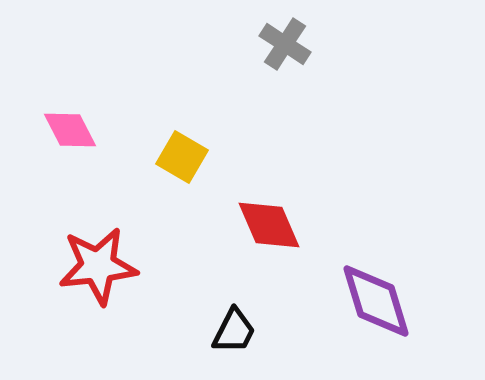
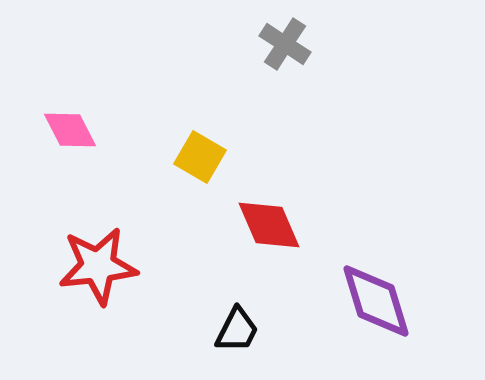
yellow square: moved 18 px right
black trapezoid: moved 3 px right, 1 px up
